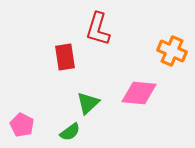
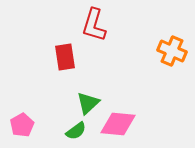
red L-shape: moved 4 px left, 4 px up
pink diamond: moved 21 px left, 31 px down
pink pentagon: rotated 15 degrees clockwise
green semicircle: moved 6 px right, 1 px up
